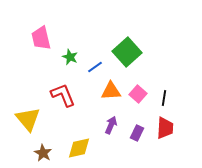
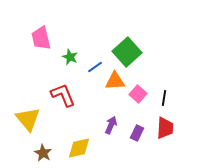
orange triangle: moved 4 px right, 10 px up
